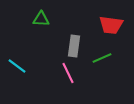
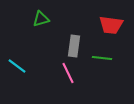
green triangle: rotated 18 degrees counterclockwise
green line: rotated 30 degrees clockwise
